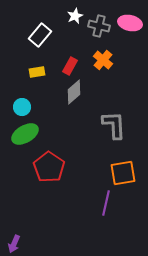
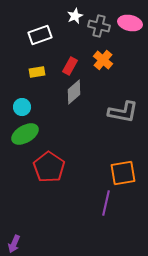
white rectangle: rotated 30 degrees clockwise
gray L-shape: moved 9 px right, 13 px up; rotated 104 degrees clockwise
